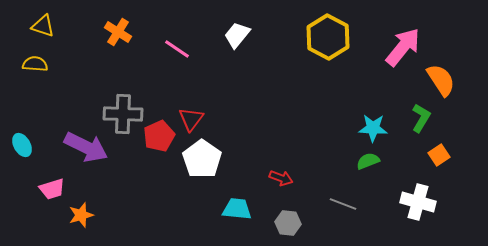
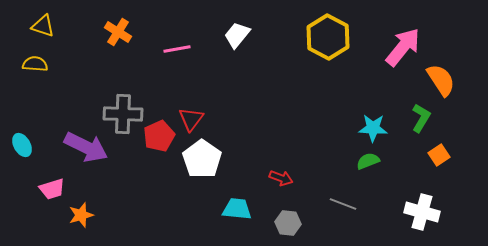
pink line: rotated 44 degrees counterclockwise
white cross: moved 4 px right, 10 px down
